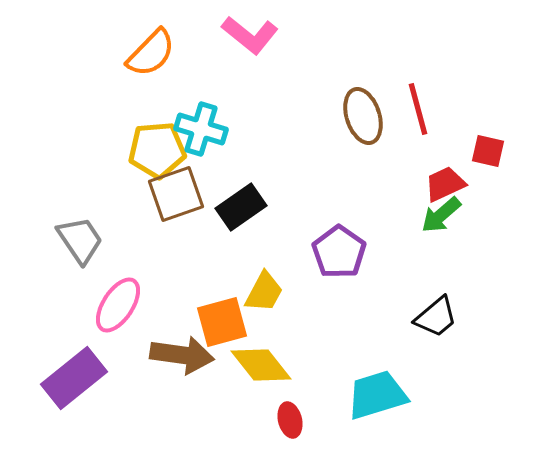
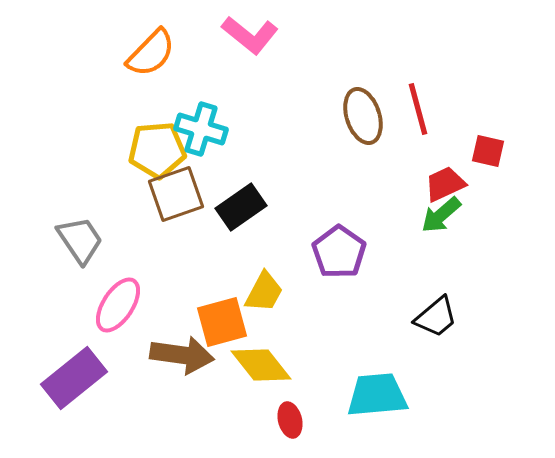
cyan trapezoid: rotated 12 degrees clockwise
